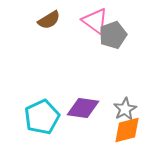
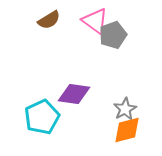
purple diamond: moved 9 px left, 14 px up
